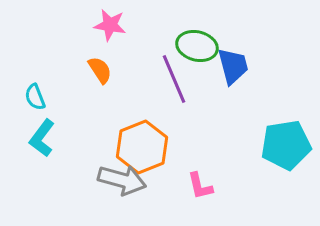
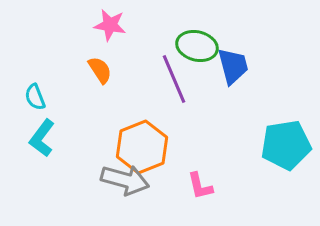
gray arrow: moved 3 px right
